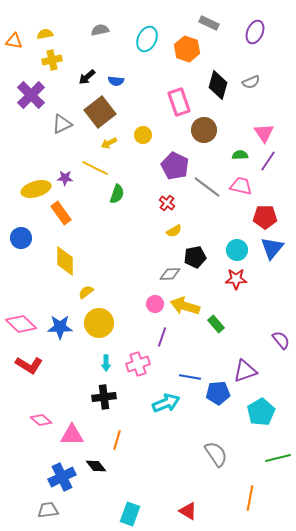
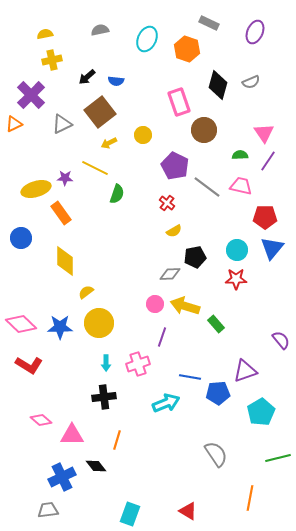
orange triangle at (14, 41): moved 83 px down; rotated 36 degrees counterclockwise
